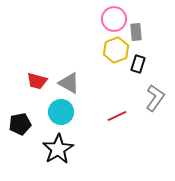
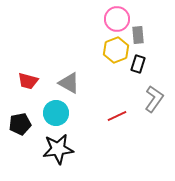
pink circle: moved 3 px right
gray rectangle: moved 2 px right, 3 px down
red trapezoid: moved 9 px left
gray L-shape: moved 1 px left, 1 px down
cyan circle: moved 5 px left, 1 px down
black star: rotated 24 degrees clockwise
